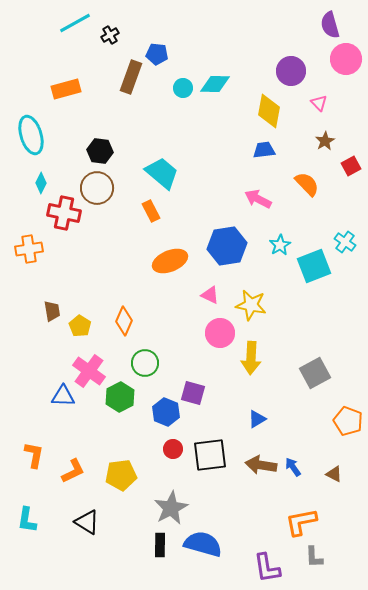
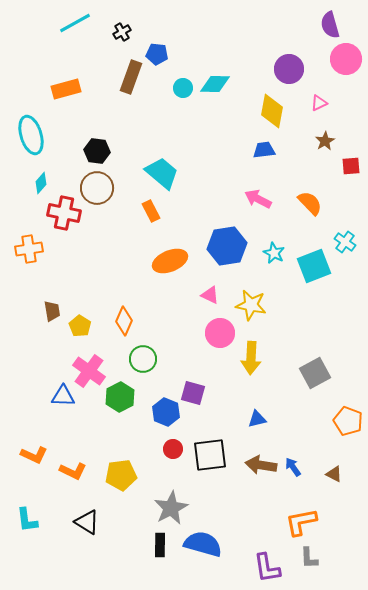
black cross at (110, 35): moved 12 px right, 3 px up
purple circle at (291, 71): moved 2 px left, 2 px up
pink triangle at (319, 103): rotated 48 degrees clockwise
yellow diamond at (269, 111): moved 3 px right
black hexagon at (100, 151): moved 3 px left
red square at (351, 166): rotated 24 degrees clockwise
cyan diamond at (41, 183): rotated 15 degrees clockwise
orange semicircle at (307, 184): moved 3 px right, 19 px down
cyan star at (280, 245): moved 6 px left, 8 px down; rotated 15 degrees counterclockwise
green circle at (145, 363): moved 2 px left, 4 px up
blue triangle at (257, 419): rotated 18 degrees clockwise
orange L-shape at (34, 455): rotated 104 degrees clockwise
orange L-shape at (73, 471): rotated 52 degrees clockwise
cyan L-shape at (27, 520): rotated 16 degrees counterclockwise
gray L-shape at (314, 557): moved 5 px left, 1 px down
